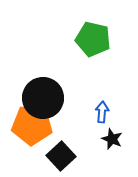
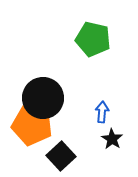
orange pentagon: rotated 9 degrees clockwise
black star: rotated 10 degrees clockwise
